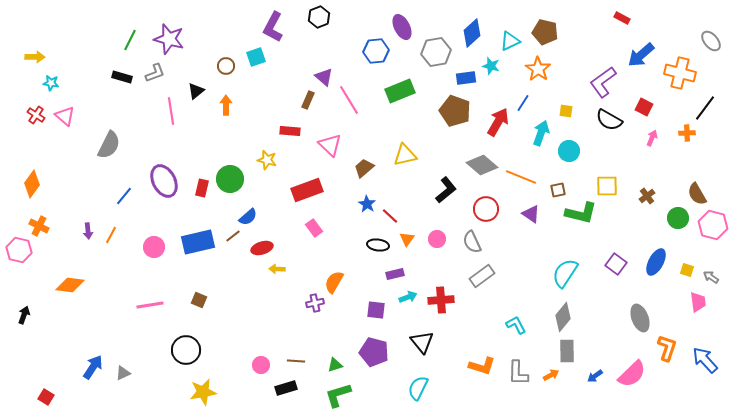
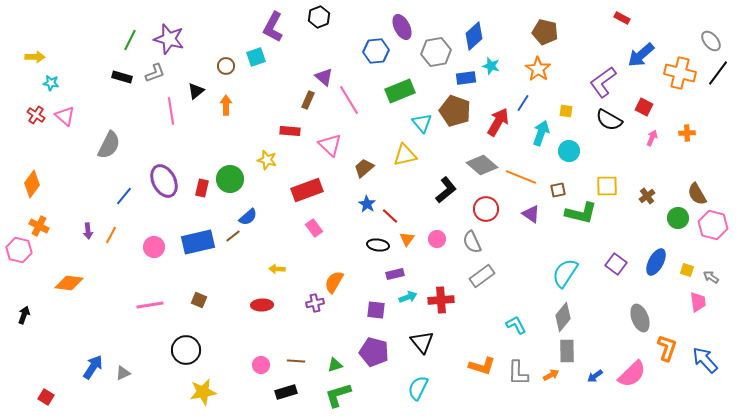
blue diamond at (472, 33): moved 2 px right, 3 px down
cyan triangle at (510, 41): moved 88 px left, 82 px down; rotated 45 degrees counterclockwise
black line at (705, 108): moved 13 px right, 35 px up
red ellipse at (262, 248): moved 57 px down; rotated 15 degrees clockwise
orange diamond at (70, 285): moved 1 px left, 2 px up
black rectangle at (286, 388): moved 4 px down
